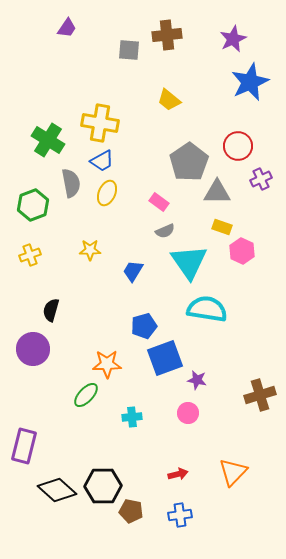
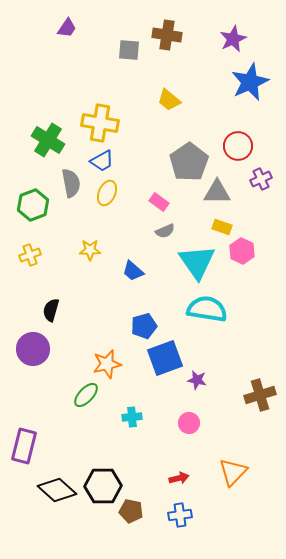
brown cross at (167, 35): rotated 16 degrees clockwise
cyan triangle at (189, 262): moved 8 px right
blue trapezoid at (133, 271): rotated 80 degrees counterclockwise
orange star at (107, 364): rotated 12 degrees counterclockwise
pink circle at (188, 413): moved 1 px right, 10 px down
red arrow at (178, 474): moved 1 px right, 4 px down
